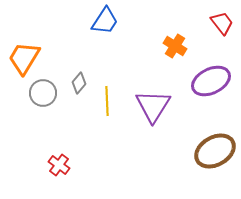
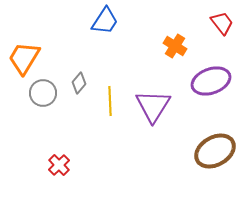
purple ellipse: rotated 6 degrees clockwise
yellow line: moved 3 px right
red cross: rotated 10 degrees clockwise
